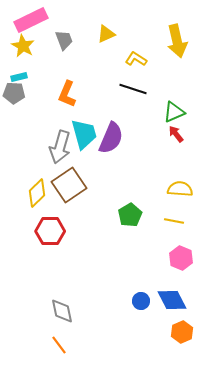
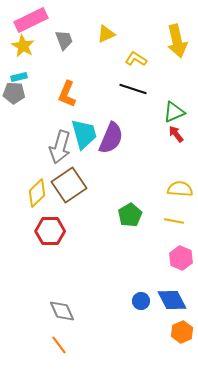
gray diamond: rotated 12 degrees counterclockwise
